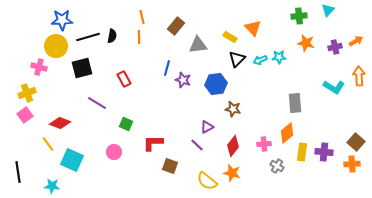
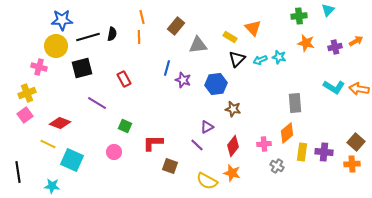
black semicircle at (112, 36): moved 2 px up
cyan star at (279, 57): rotated 16 degrees clockwise
orange arrow at (359, 76): moved 13 px down; rotated 78 degrees counterclockwise
green square at (126, 124): moved 1 px left, 2 px down
yellow line at (48, 144): rotated 28 degrees counterclockwise
yellow semicircle at (207, 181): rotated 10 degrees counterclockwise
